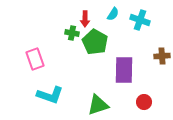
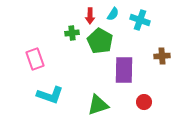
red arrow: moved 5 px right, 3 px up
green cross: rotated 16 degrees counterclockwise
green pentagon: moved 5 px right, 1 px up
